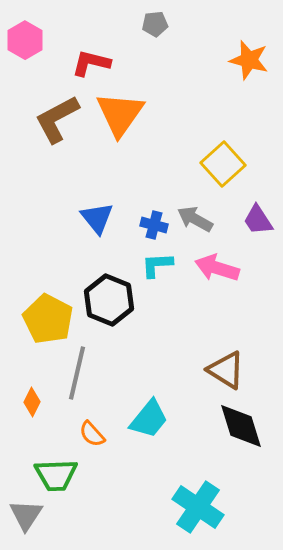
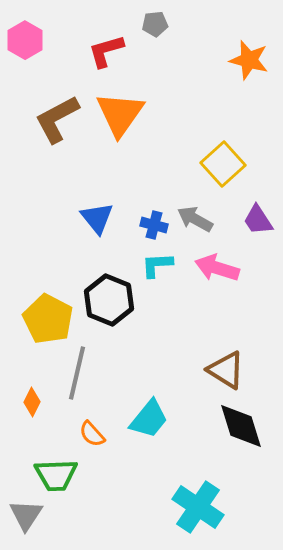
red L-shape: moved 15 px right, 12 px up; rotated 30 degrees counterclockwise
